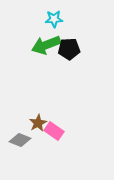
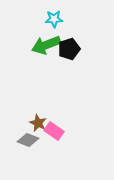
black pentagon: rotated 15 degrees counterclockwise
brown star: rotated 18 degrees counterclockwise
gray diamond: moved 8 px right
